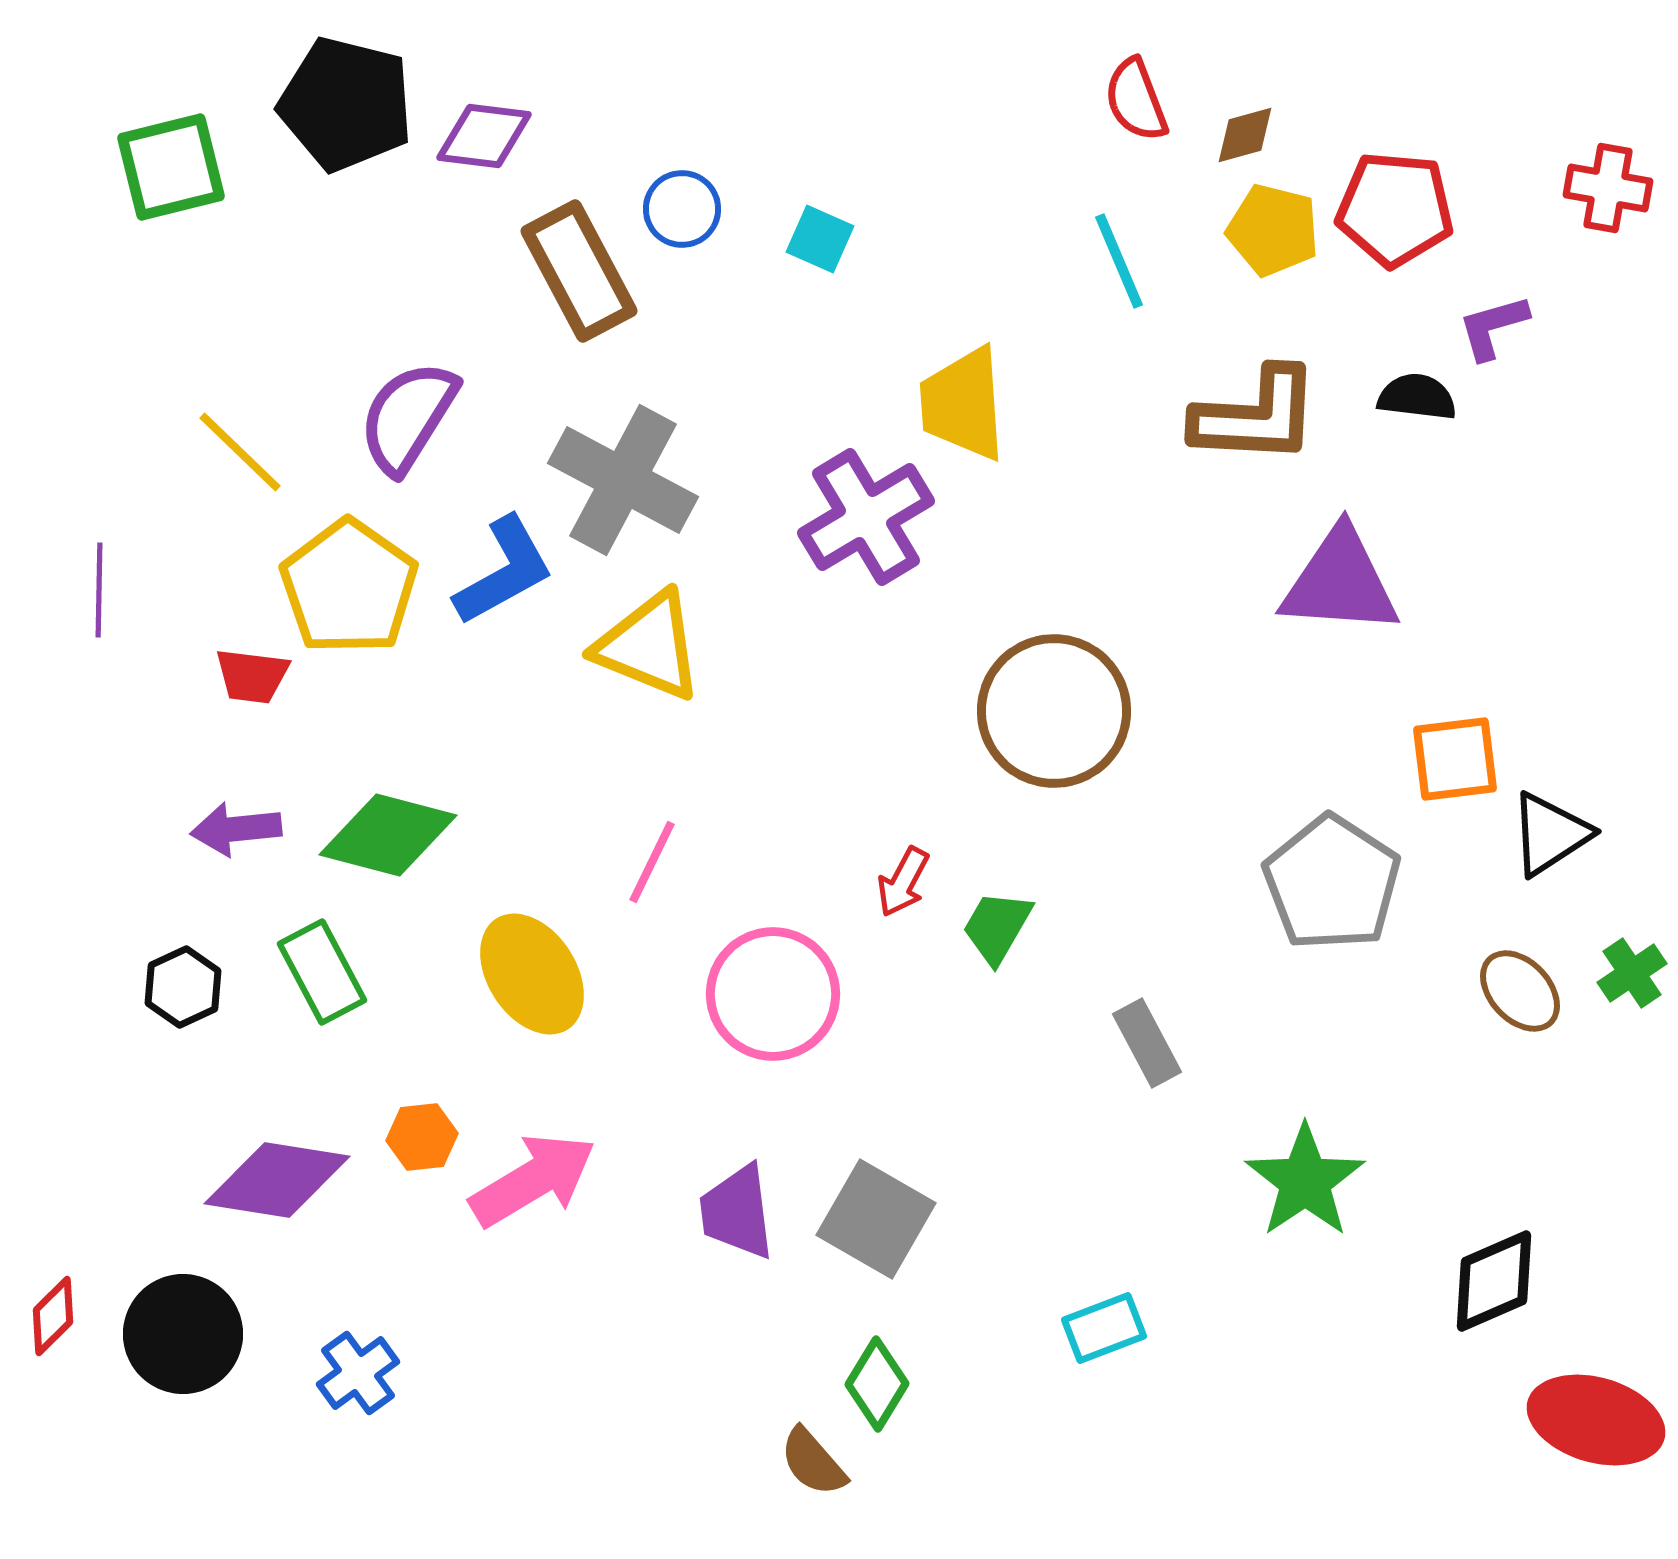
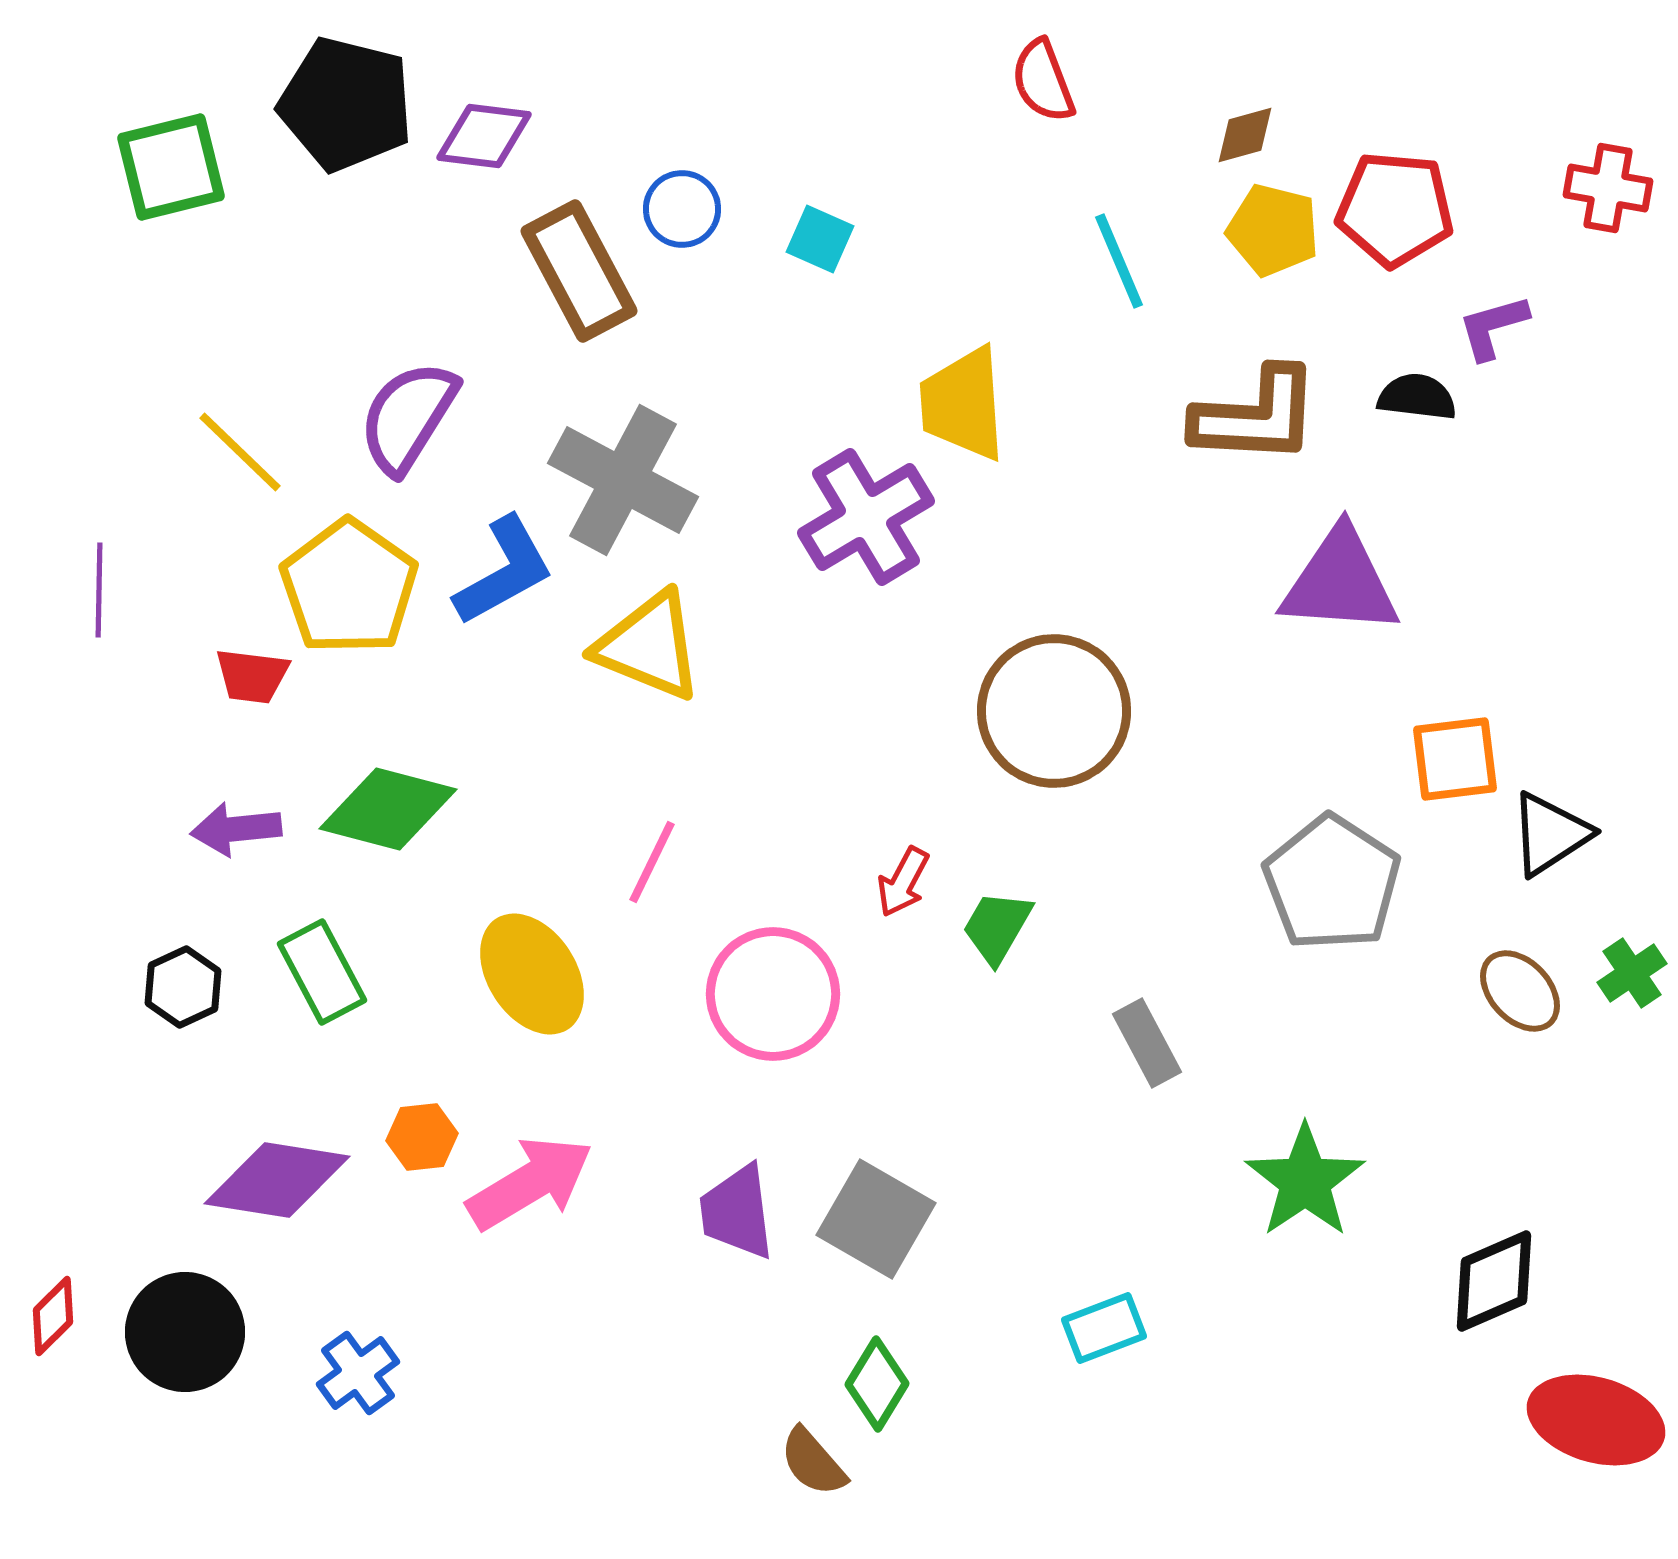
red semicircle at (1136, 100): moved 93 px left, 19 px up
green diamond at (388, 835): moved 26 px up
pink arrow at (533, 1180): moved 3 px left, 3 px down
black circle at (183, 1334): moved 2 px right, 2 px up
